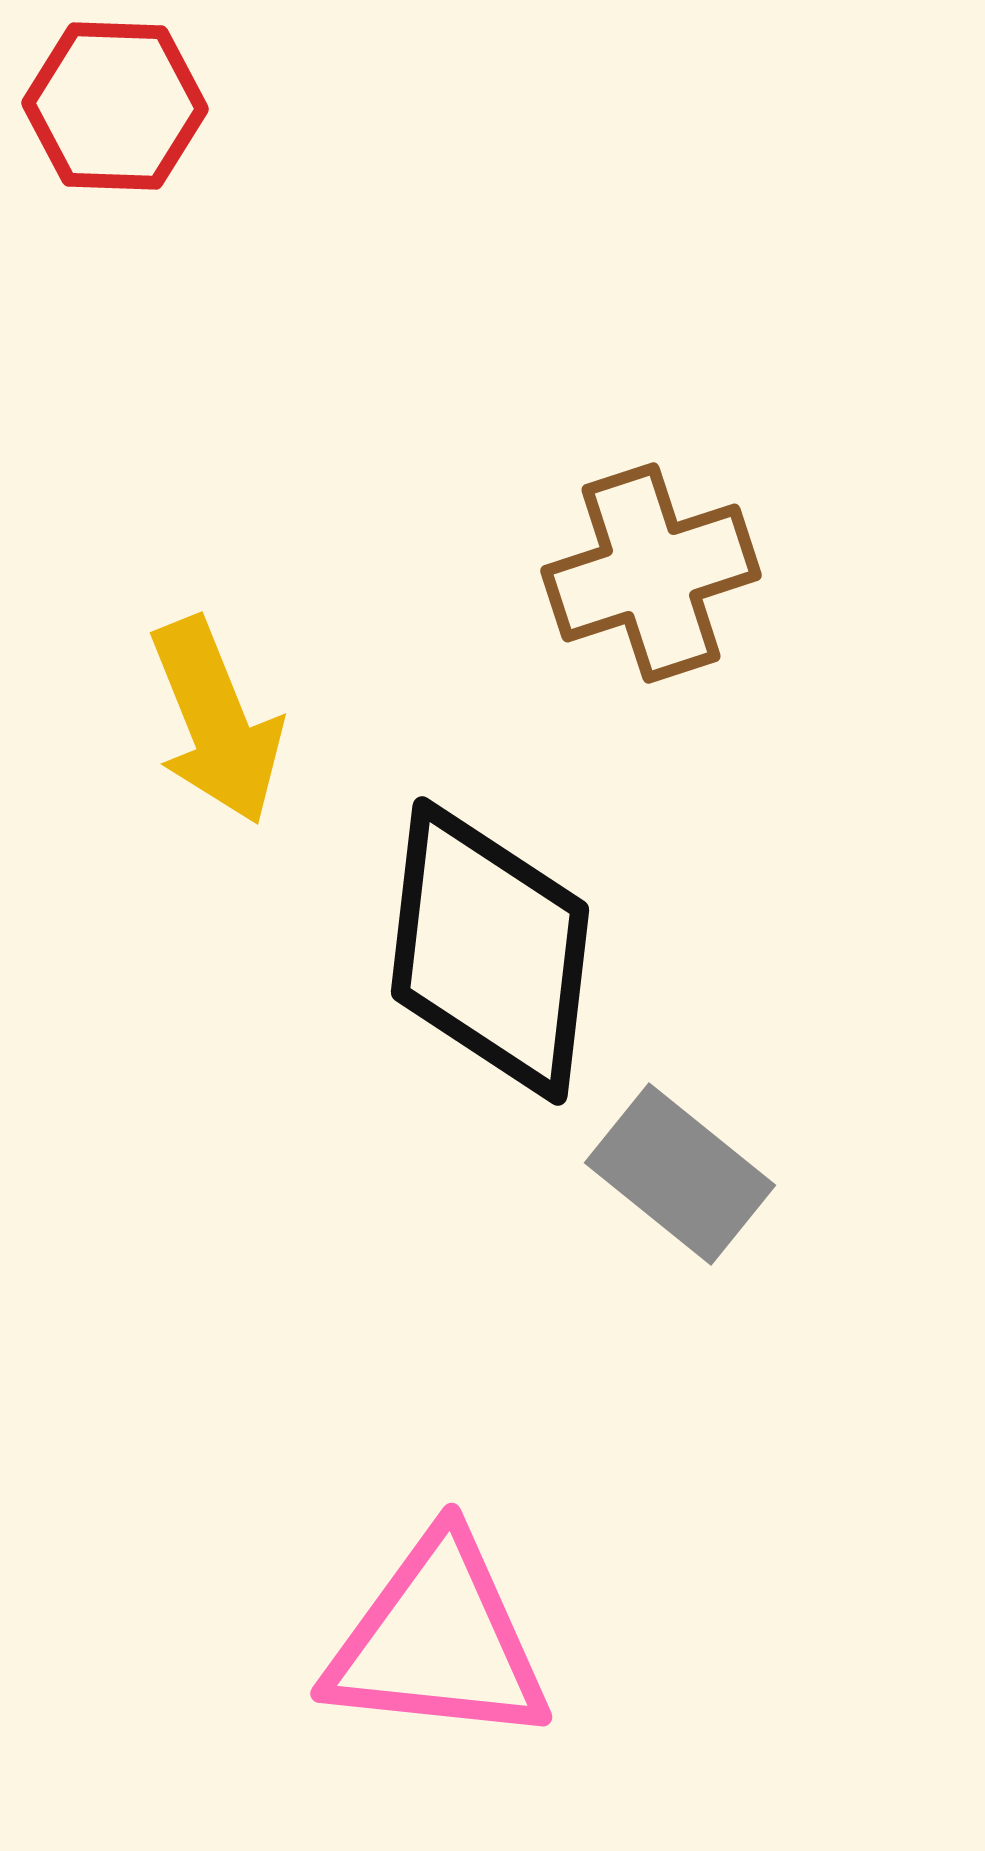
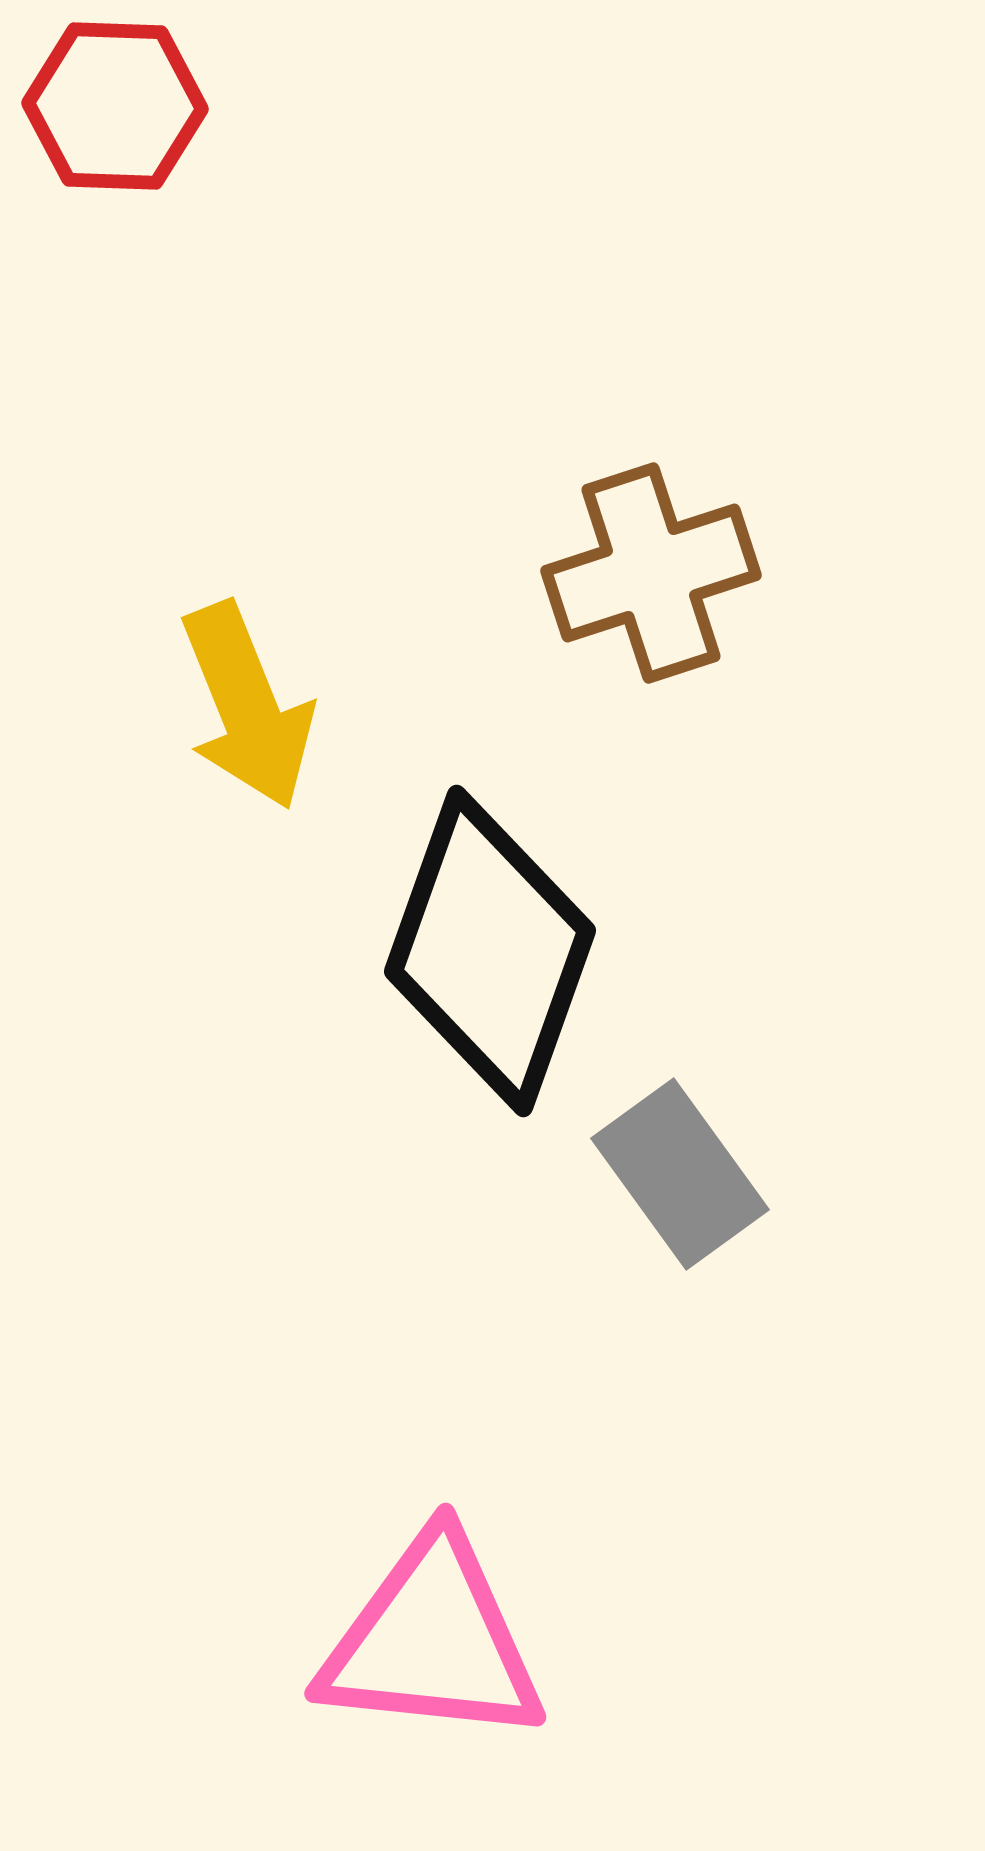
yellow arrow: moved 31 px right, 15 px up
black diamond: rotated 13 degrees clockwise
gray rectangle: rotated 15 degrees clockwise
pink triangle: moved 6 px left
